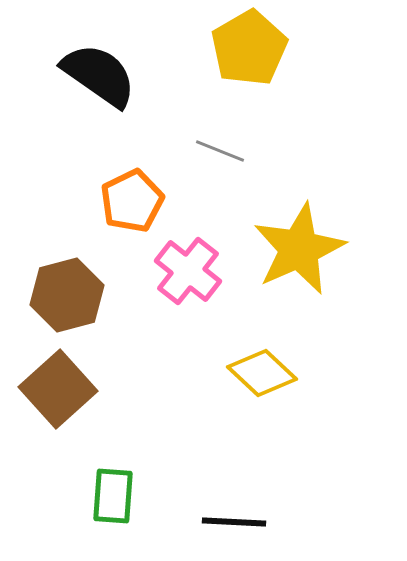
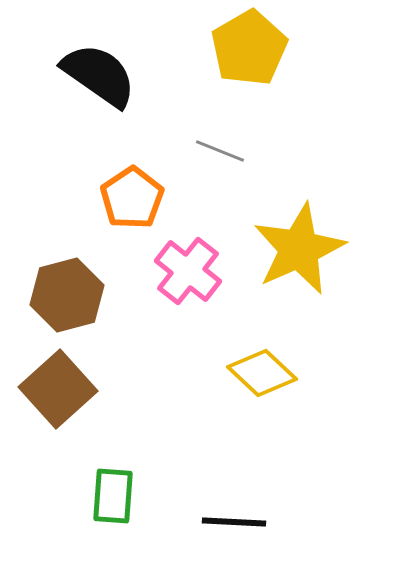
orange pentagon: moved 3 px up; rotated 8 degrees counterclockwise
